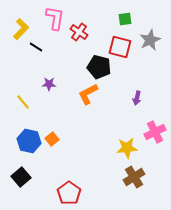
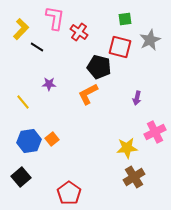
black line: moved 1 px right
blue hexagon: rotated 20 degrees counterclockwise
